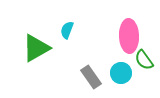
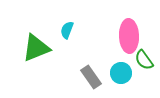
green triangle: rotated 8 degrees clockwise
